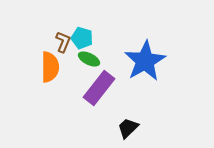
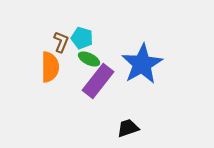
brown L-shape: moved 2 px left
blue star: moved 3 px left, 3 px down
purple rectangle: moved 1 px left, 7 px up
black trapezoid: rotated 25 degrees clockwise
